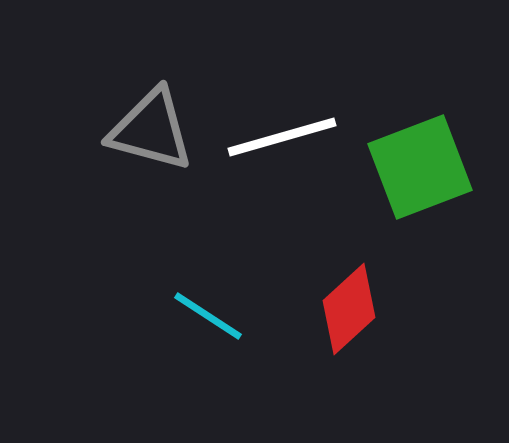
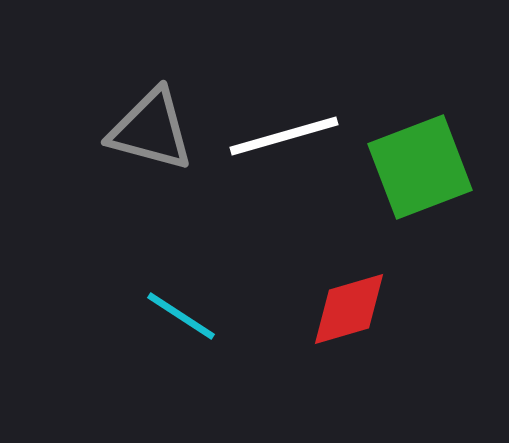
white line: moved 2 px right, 1 px up
red diamond: rotated 26 degrees clockwise
cyan line: moved 27 px left
